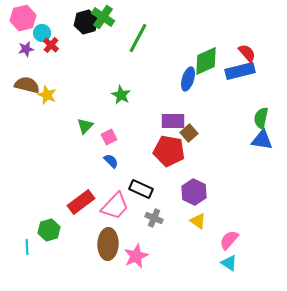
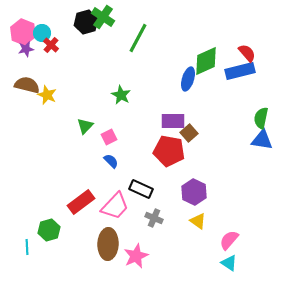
pink hexagon: moved 14 px down; rotated 25 degrees counterclockwise
